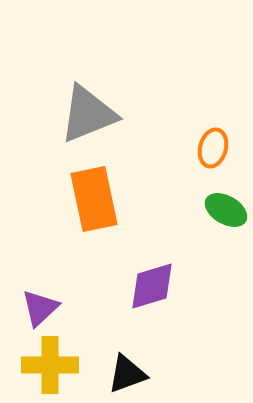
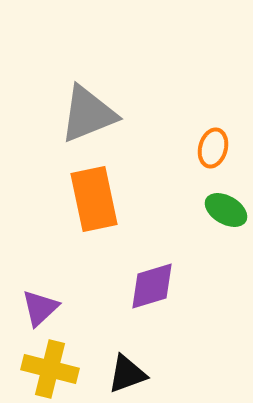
yellow cross: moved 4 px down; rotated 14 degrees clockwise
